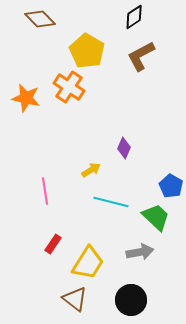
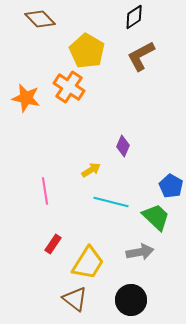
purple diamond: moved 1 px left, 2 px up
